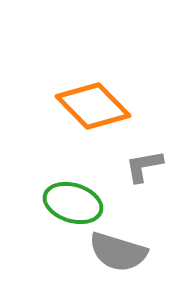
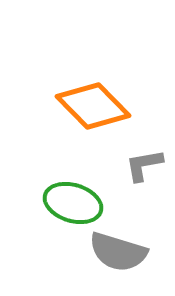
gray L-shape: moved 1 px up
